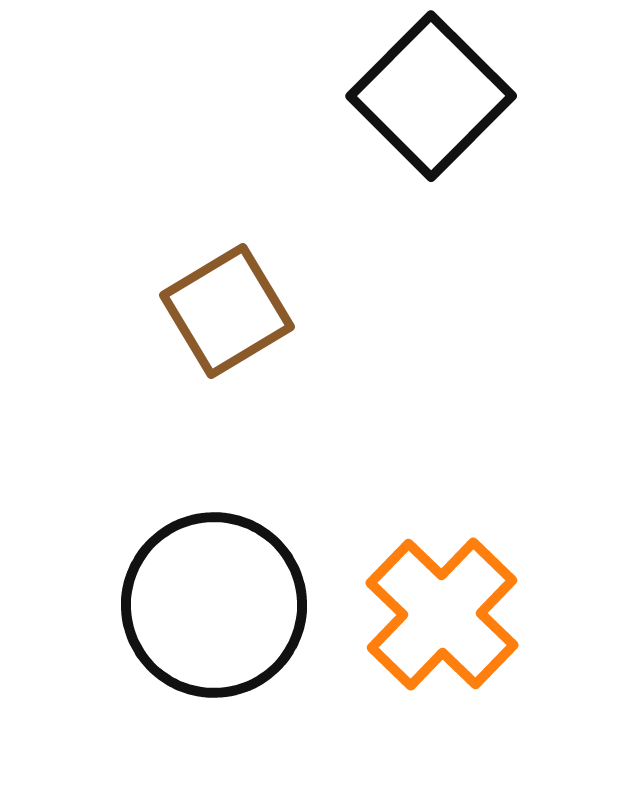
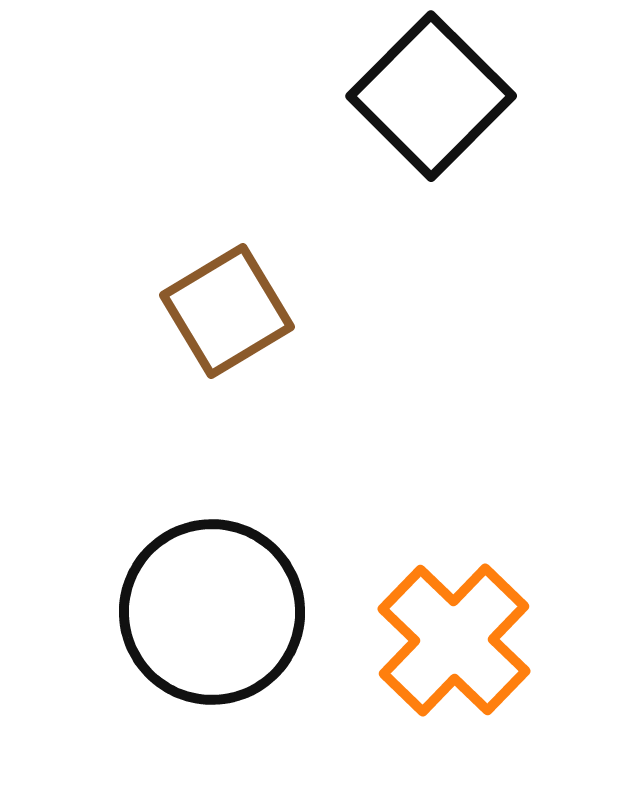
black circle: moved 2 px left, 7 px down
orange cross: moved 12 px right, 26 px down
